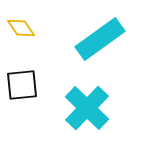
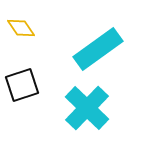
cyan rectangle: moved 2 px left, 10 px down
black square: rotated 12 degrees counterclockwise
